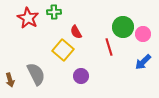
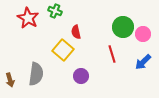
green cross: moved 1 px right, 1 px up; rotated 24 degrees clockwise
red semicircle: rotated 16 degrees clockwise
red line: moved 3 px right, 7 px down
gray semicircle: rotated 35 degrees clockwise
